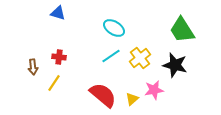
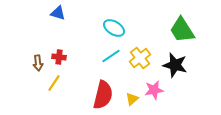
brown arrow: moved 5 px right, 4 px up
red semicircle: rotated 64 degrees clockwise
